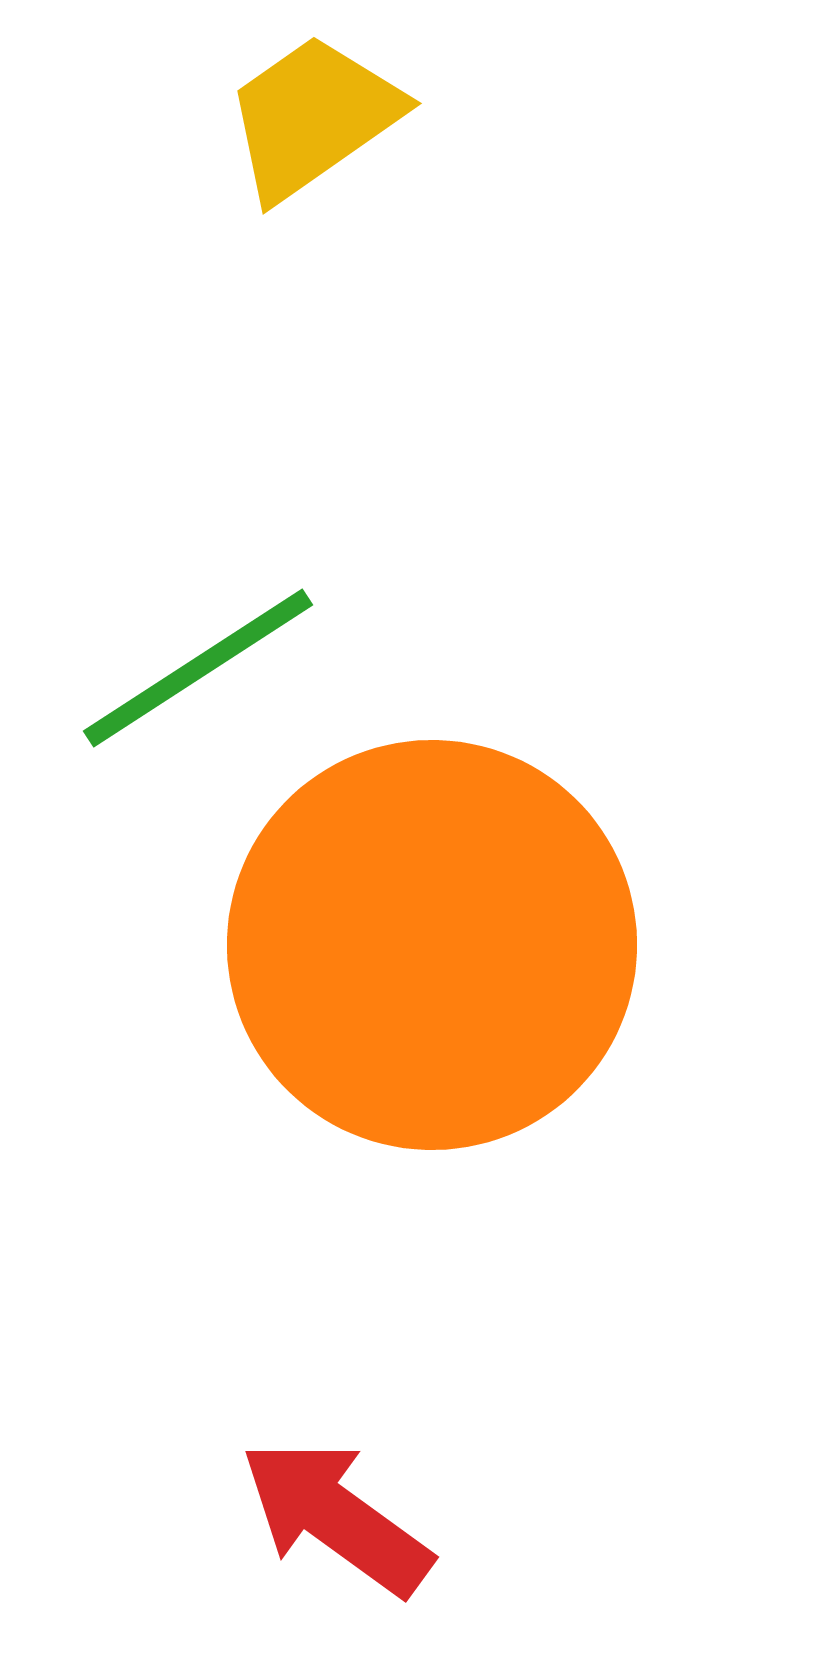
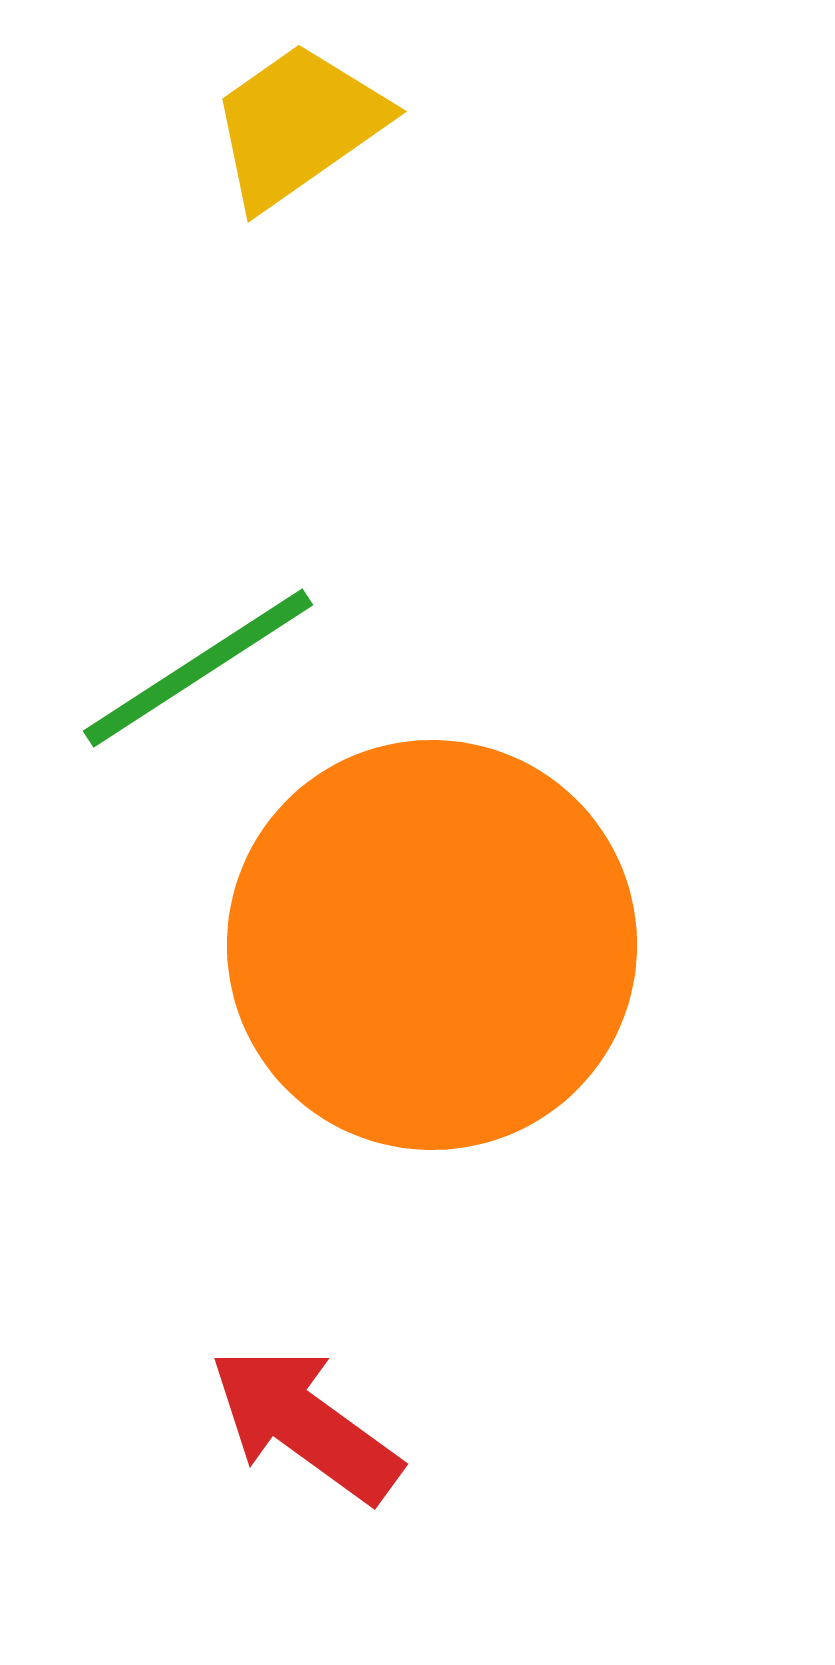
yellow trapezoid: moved 15 px left, 8 px down
red arrow: moved 31 px left, 93 px up
